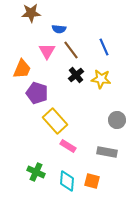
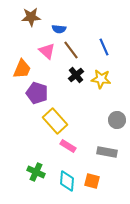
brown star: moved 4 px down
pink triangle: rotated 18 degrees counterclockwise
